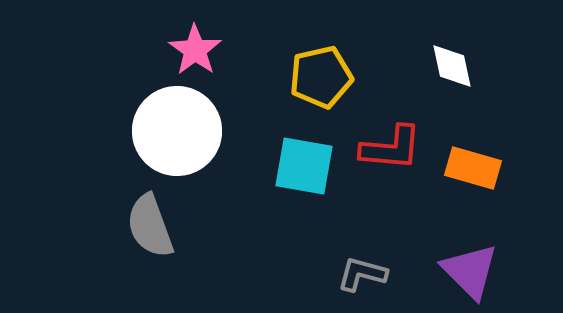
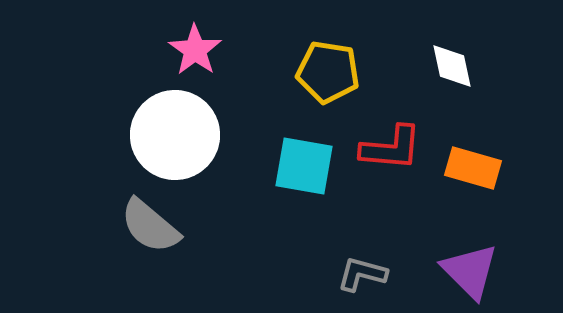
yellow pentagon: moved 7 px right, 5 px up; rotated 22 degrees clockwise
white circle: moved 2 px left, 4 px down
gray semicircle: rotated 30 degrees counterclockwise
